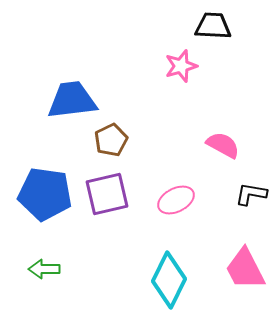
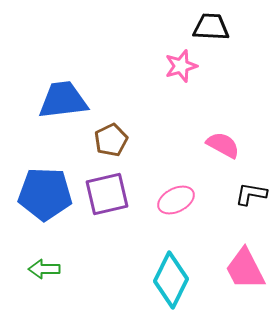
black trapezoid: moved 2 px left, 1 px down
blue trapezoid: moved 9 px left
blue pentagon: rotated 6 degrees counterclockwise
cyan diamond: moved 2 px right
